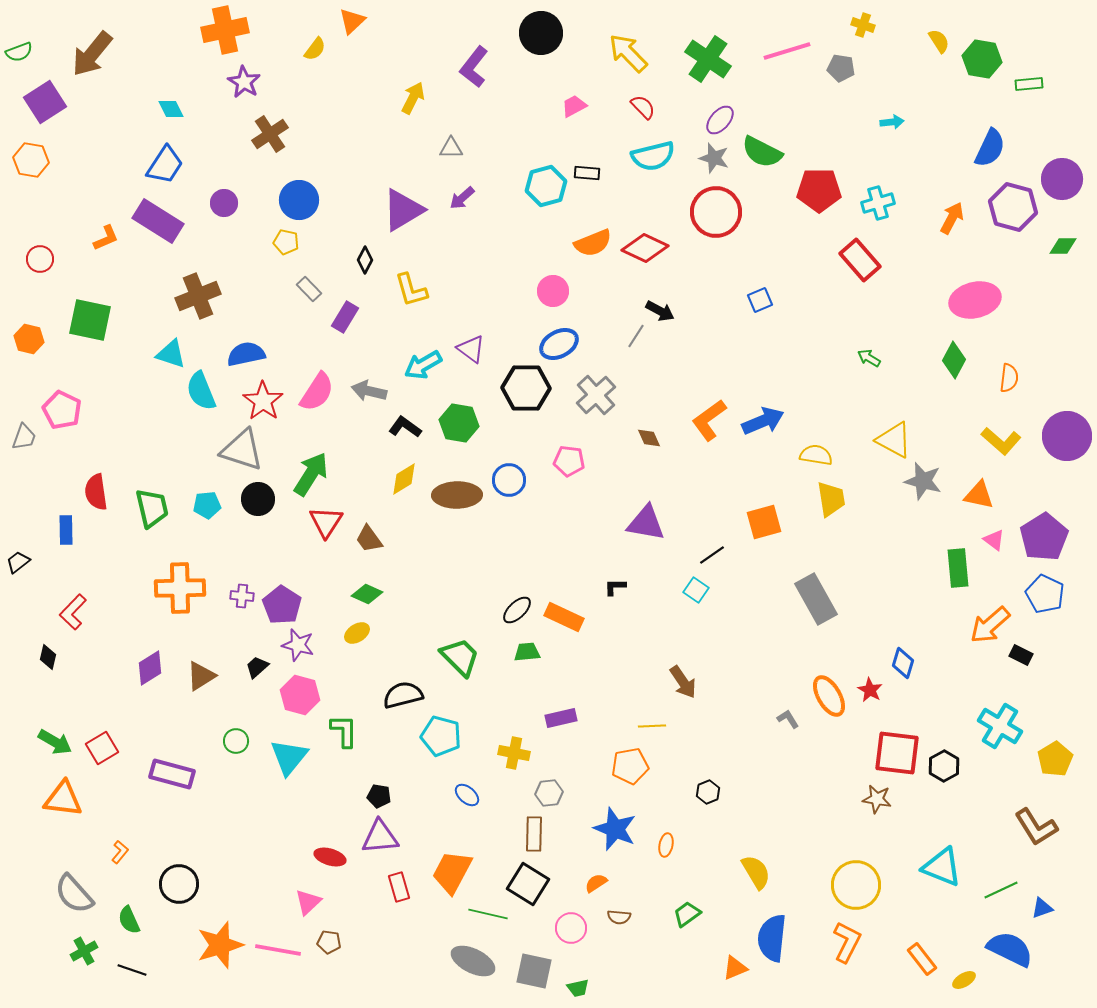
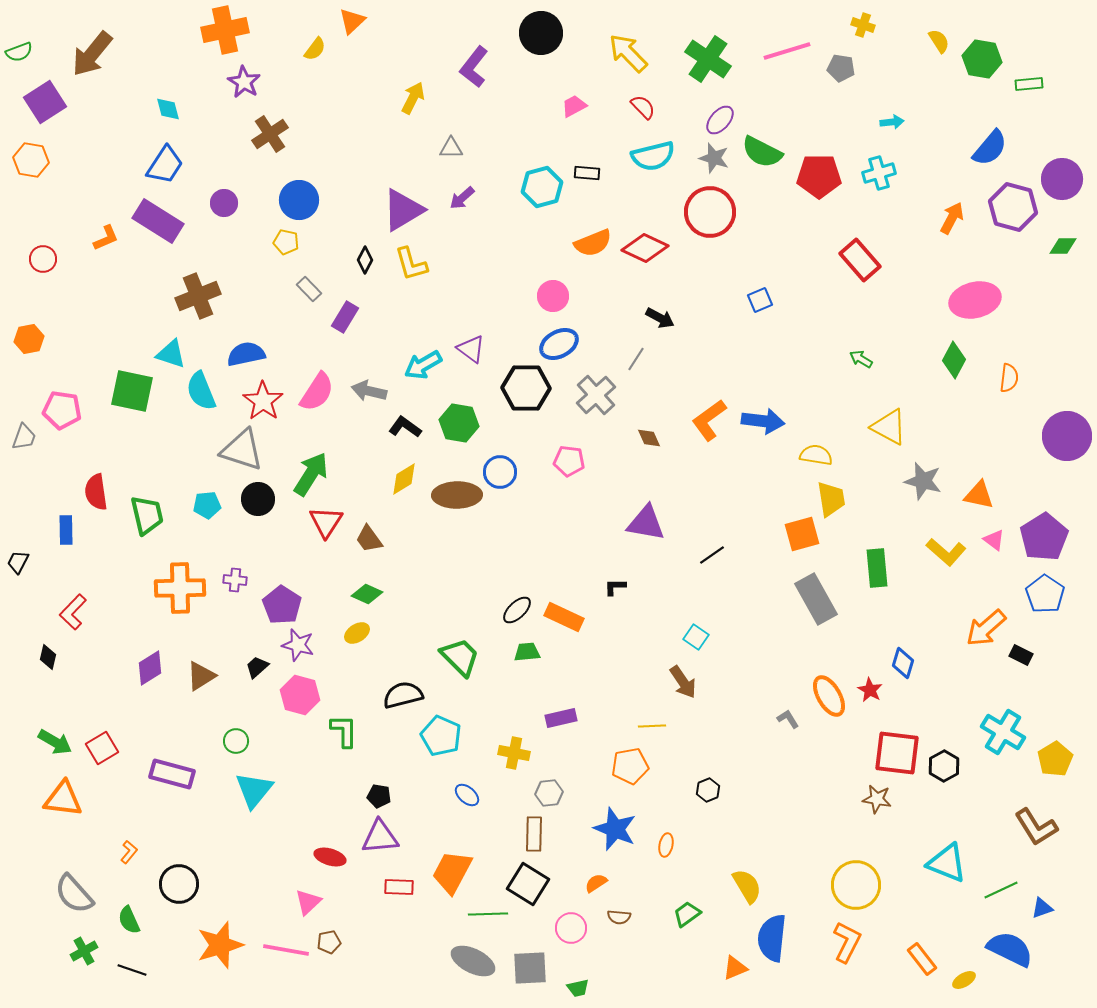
cyan diamond at (171, 109): moved 3 px left; rotated 12 degrees clockwise
blue semicircle at (990, 148): rotated 15 degrees clockwise
cyan hexagon at (546, 186): moved 4 px left, 1 px down
red pentagon at (819, 190): moved 14 px up
cyan cross at (878, 203): moved 1 px right, 30 px up
red circle at (716, 212): moved 6 px left
red circle at (40, 259): moved 3 px right
yellow L-shape at (411, 290): moved 26 px up
pink circle at (553, 291): moved 5 px down
black arrow at (660, 311): moved 7 px down
green square at (90, 320): moved 42 px right, 71 px down
gray line at (636, 336): moved 23 px down
orange hexagon at (29, 339): rotated 24 degrees counterclockwise
green arrow at (869, 358): moved 8 px left, 1 px down
pink pentagon at (62, 410): rotated 18 degrees counterclockwise
blue arrow at (763, 421): rotated 30 degrees clockwise
yellow triangle at (894, 440): moved 5 px left, 13 px up
yellow L-shape at (1001, 441): moved 55 px left, 111 px down
blue circle at (509, 480): moved 9 px left, 8 px up
green trapezoid at (152, 508): moved 5 px left, 7 px down
orange square at (764, 522): moved 38 px right, 12 px down
black trapezoid at (18, 562): rotated 25 degrees counterclockwise
green rectangle at (958, 568): moved 81 px left
cyan square at (696, 590): moved 47 px down
blue pentagon at (1045, 594): rotated 9 degrees clockwise
purple cross at (242, 596): moved 7 px left, 16 px up
orange arrow at (990, 625): moved 4 px left, 3 px down
cyan cross at (1000, 726): moved 3 px right, 6 px down
cyan pentagon at (441, 736): rotated 9 degrees clockwise
cyan triangle at (289, 757): moved 35 px left, 33 px down
black hexagon at (708, 792): moved 2 px up
orange L-shape at (120, 852): moved 9 px right
cyan triangle at (942, 867): moved 5 px right, 4 px up
yellow semicircle at (756, 872): moved 9 px left, 14 px down
red rectangle at (399, 887): rotated 72 degrees counterclockwise
green line at (488, 914): rotated 15 degrees counterclockwise
brown pentagon at (329, 942): rotated 20 degrees counterclockwise
pink line at (278, 950): moved 8 px right
gray square at (534, 971): moved 4 px left, 3 px up; rotated 15 degrees counterclockwise
